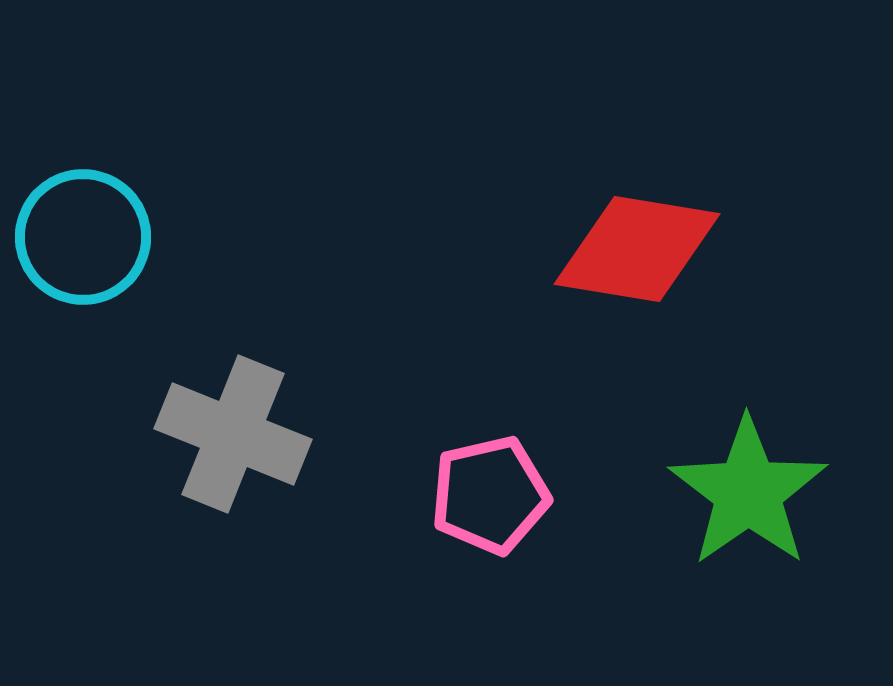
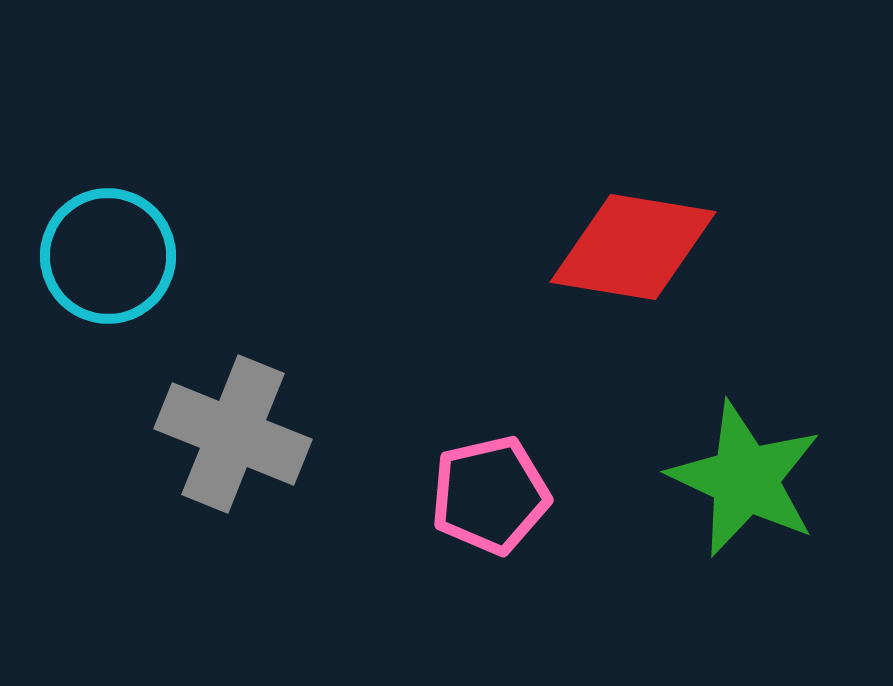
cyan circle: moved 25 px right, 19 px down
red diamond: moved 4 px left, 2 px up
green star: moved 3 px left, 13 px up; rotated 12 degrees counterclockwise
